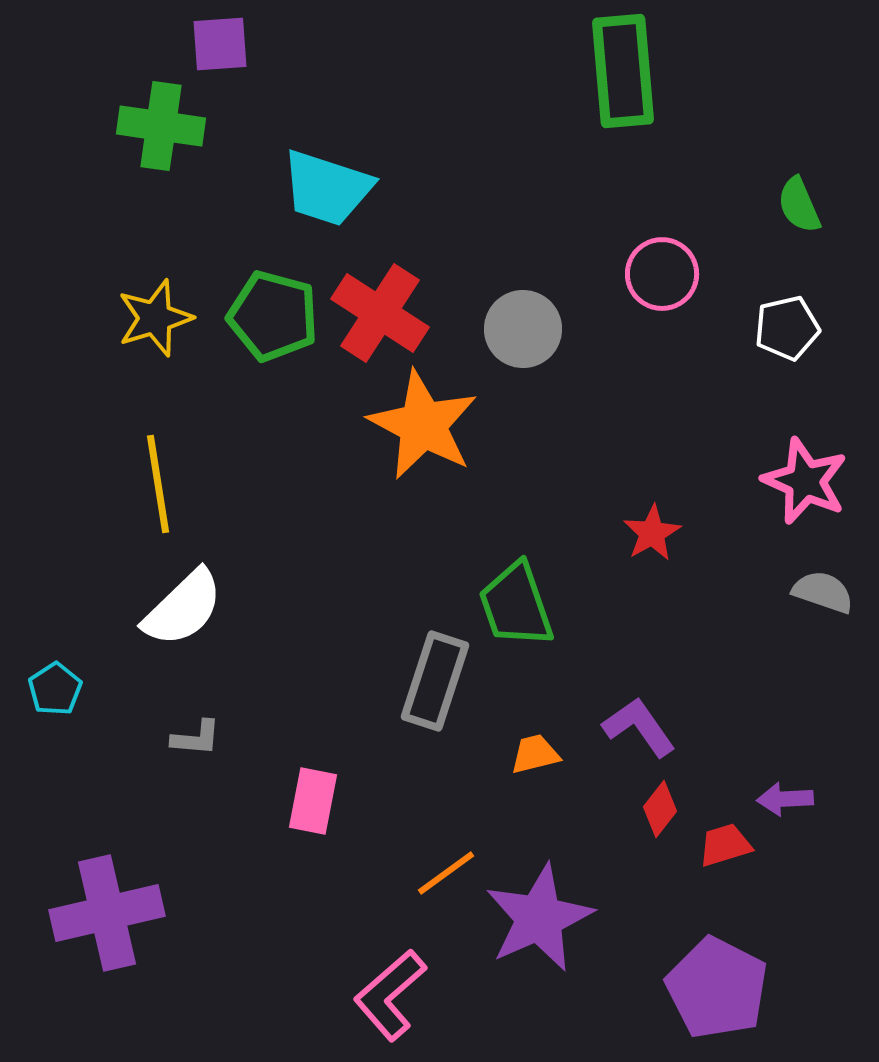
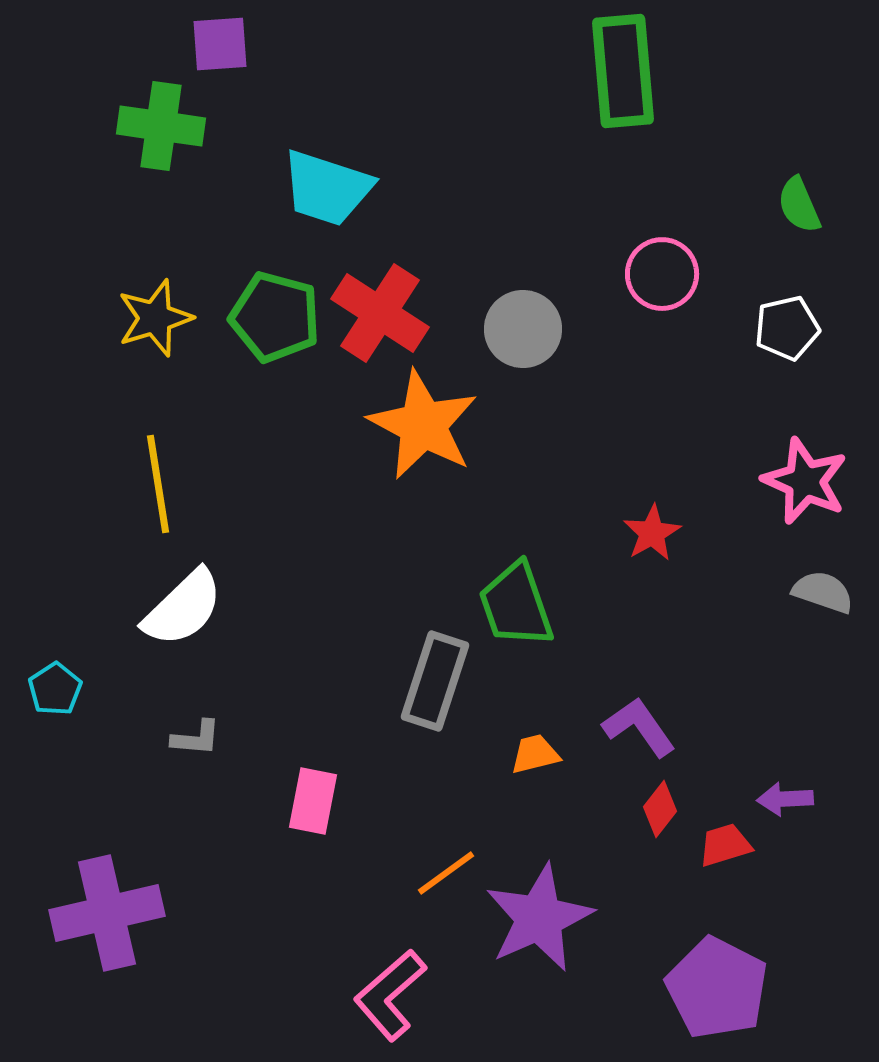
green pentagon: moved 2 px right, 1 px down
